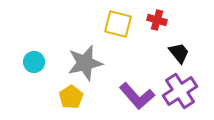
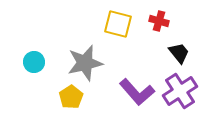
red cross: moved 2 px right, 1 px down
purple L-shape: moved 4 px up
